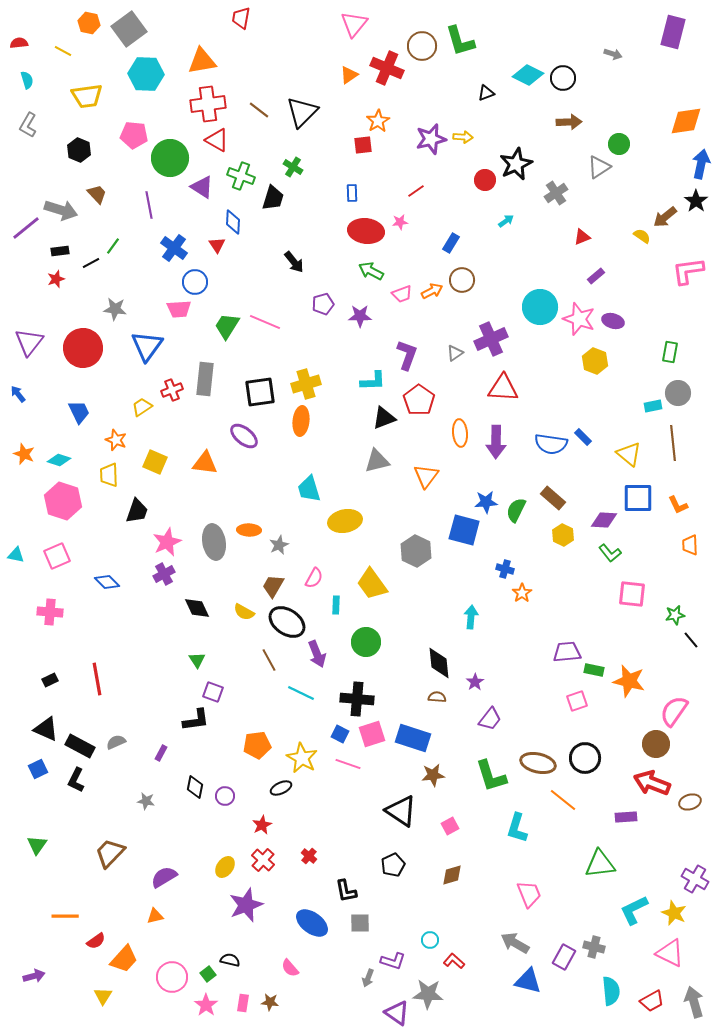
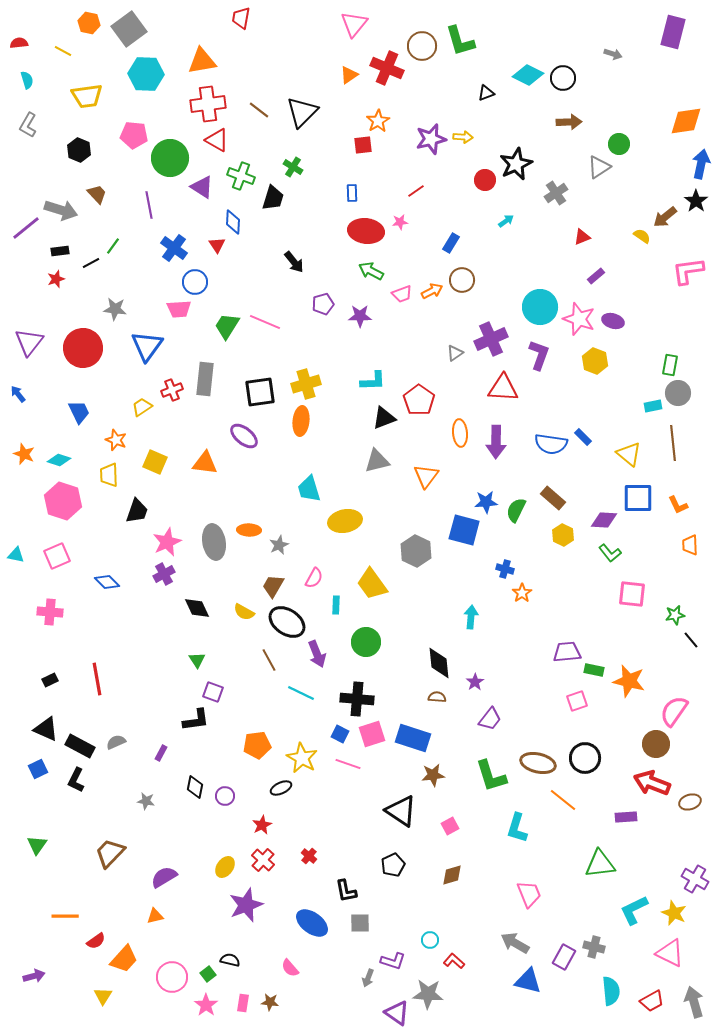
green rectangle at (670, 352): moved 13 px down
purple L-shape at (407, 355): moved 132 px right
